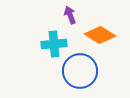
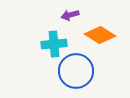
purple arrow: rotated 84 degrees counterclockwise
blue circle: moved 4 px left
